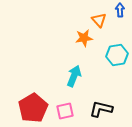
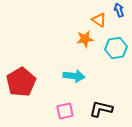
blue arrow: moved 1 px left; rotated 16 degrees counterclockwise
orange triangle: rotated 14 degrees counterclockwise
orange star: moved 1 px right, 1 px down
cyan hexagon: moved 1 px left, 7 px up
cyan arrow: rotated 75 degrees clockwise
red pentagon: moved 12 px left, 26 px up
